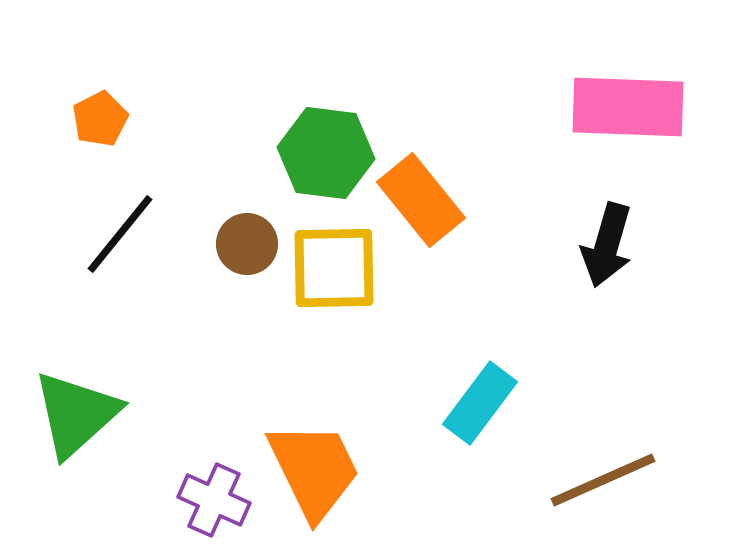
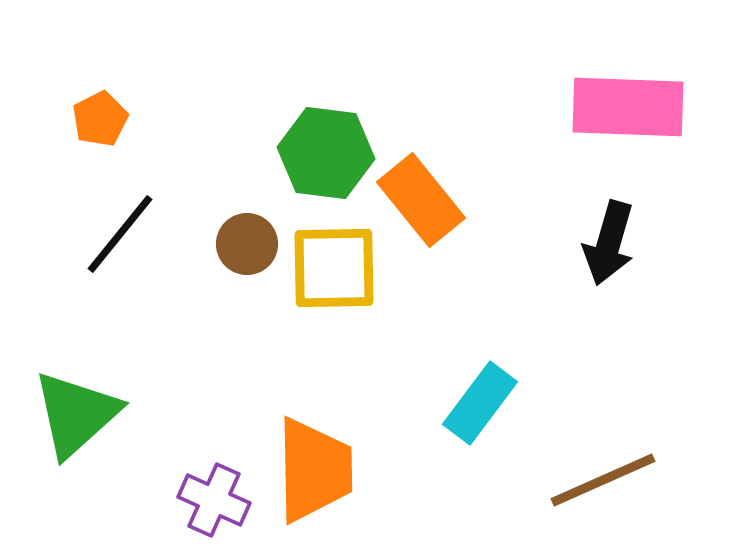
black arrow: moved 2 px right, 2 px up
orange trapezoid: rotated 25 degrees clockwise
